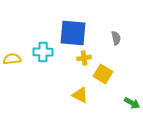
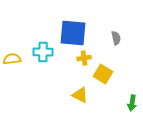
green arrow: rotated 70 degrees clockwise
